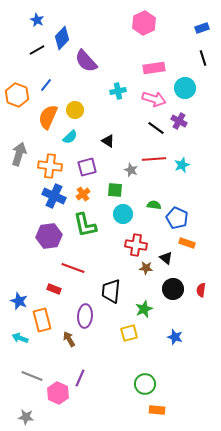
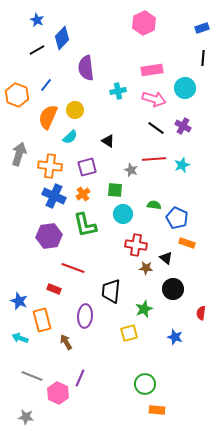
black line at (203, 58): rotated 21 degrees clockwise
purple semicircle at (86, 61): moved 7 px down; rotated 35 degrees clockwise
pink rectangle at (154, 68): moved 2 px left, 2 px down
purple cross at (179, 121): moved 4 px right, 5 px down
red semicircle at (201, 290): moved 23 px down
brown arrow at (69, 339): moved 3 px left, 3 px down
